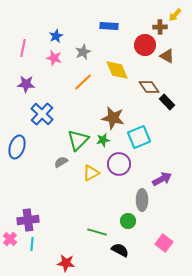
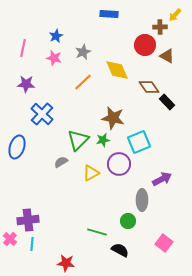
blue rectangle: moved 12 px up
cyan square: moved 5 px down
